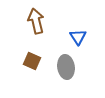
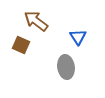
brown arrow: rotated 40 degrees counterclockwise
brown square: moved 11 px left, 16 px up
